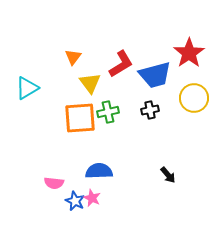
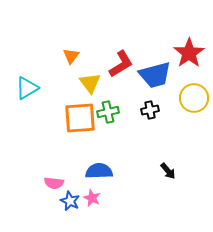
orange triangle: moved 2 px left, 1 px up
black arrow: moved 4 px up
blue star: moved 5 px left
